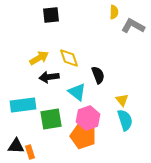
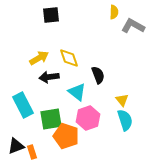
cyan rectangle: rotated 70 degrees clockwise
orange pentagon: moved 17 px left
black triangle: rotated 24 degrees counterclockwise
orange rectangle: moved 2 px right
